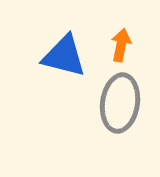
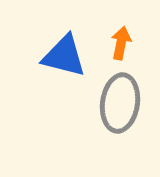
orange arrow: moved 2 px up
